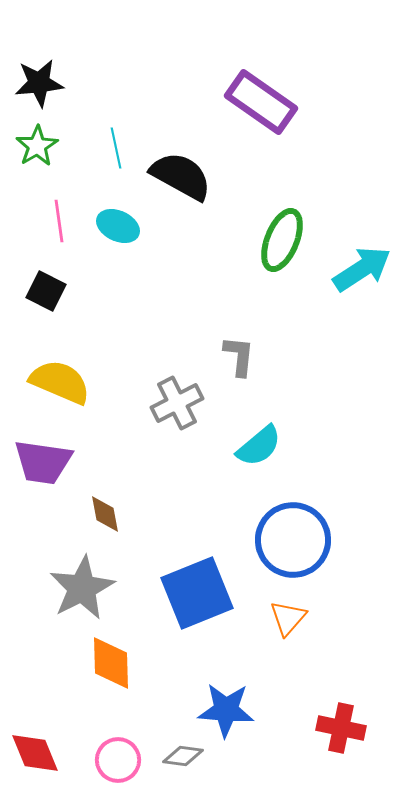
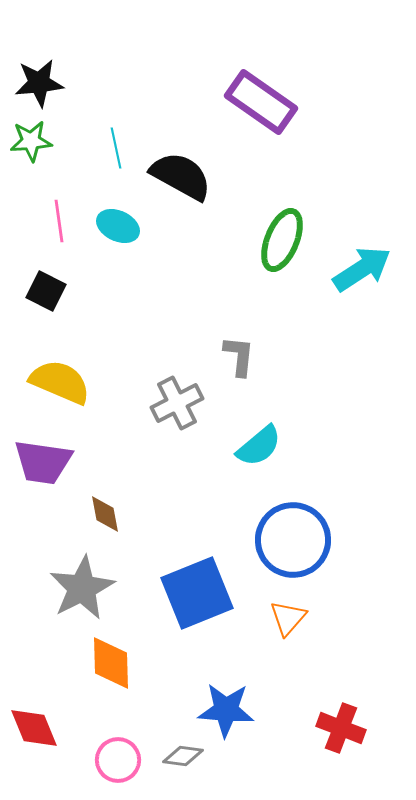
green star: moved 6 px left, 5 px up; rotated 27 degrees clockwise
red cross: rotated 9 degrees clockwise
red diamond: moved 1 px left, 25 px up
